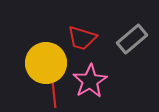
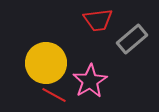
red trapezoid: moved 16 px right, 18 px up; rotated 24 degrees counterclockwise
red line: rotated 55 degrees counterclockwise
